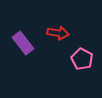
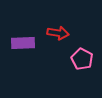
purple rectangle: rotated 55 degrees counterclockwise
